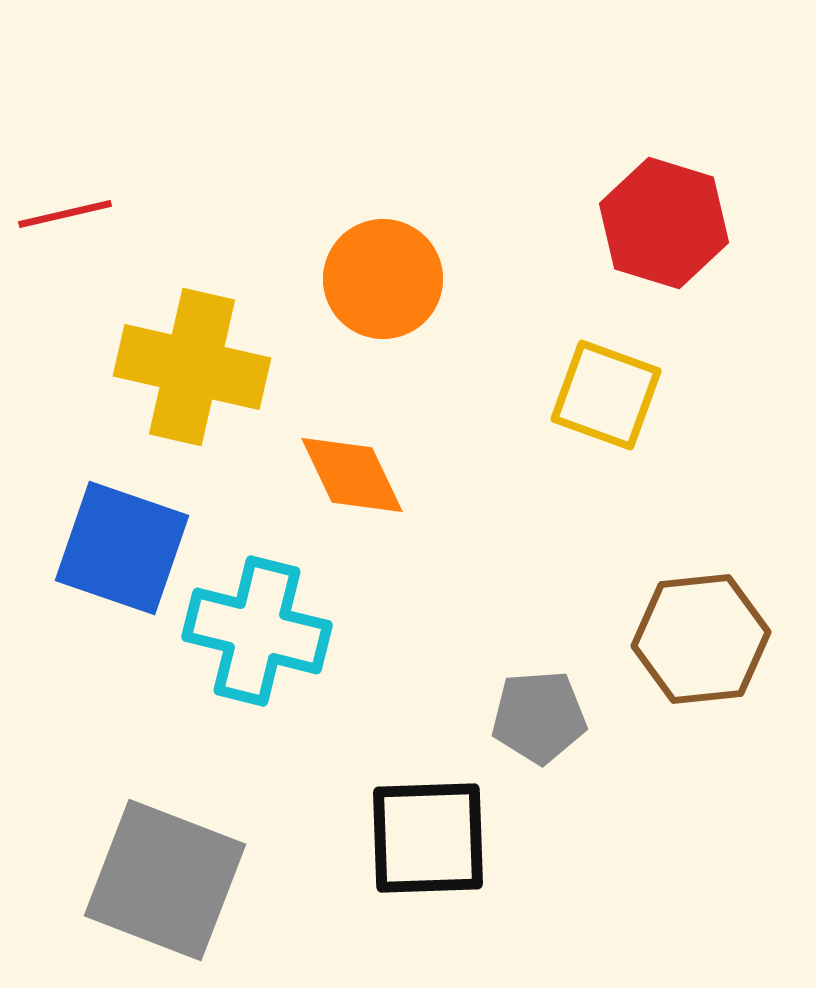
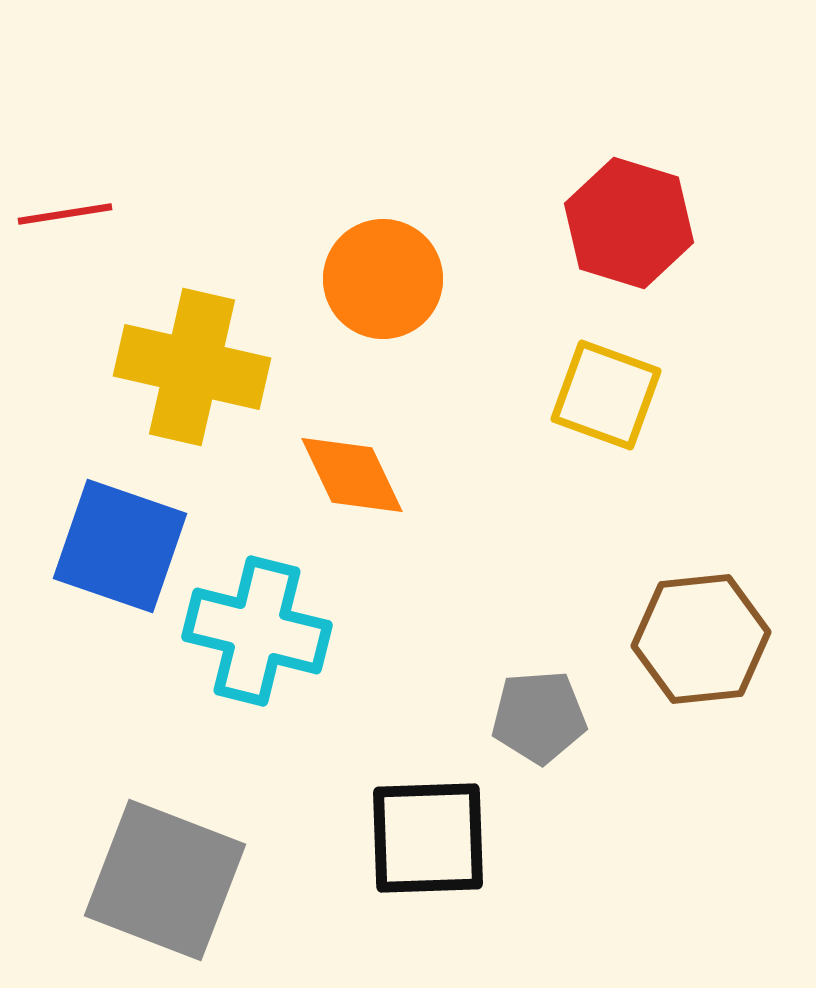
red line: rotated 4 degrees clockwise
red hexagon: moved 35 px left
blue square: moved 2 px left, 2 px up
